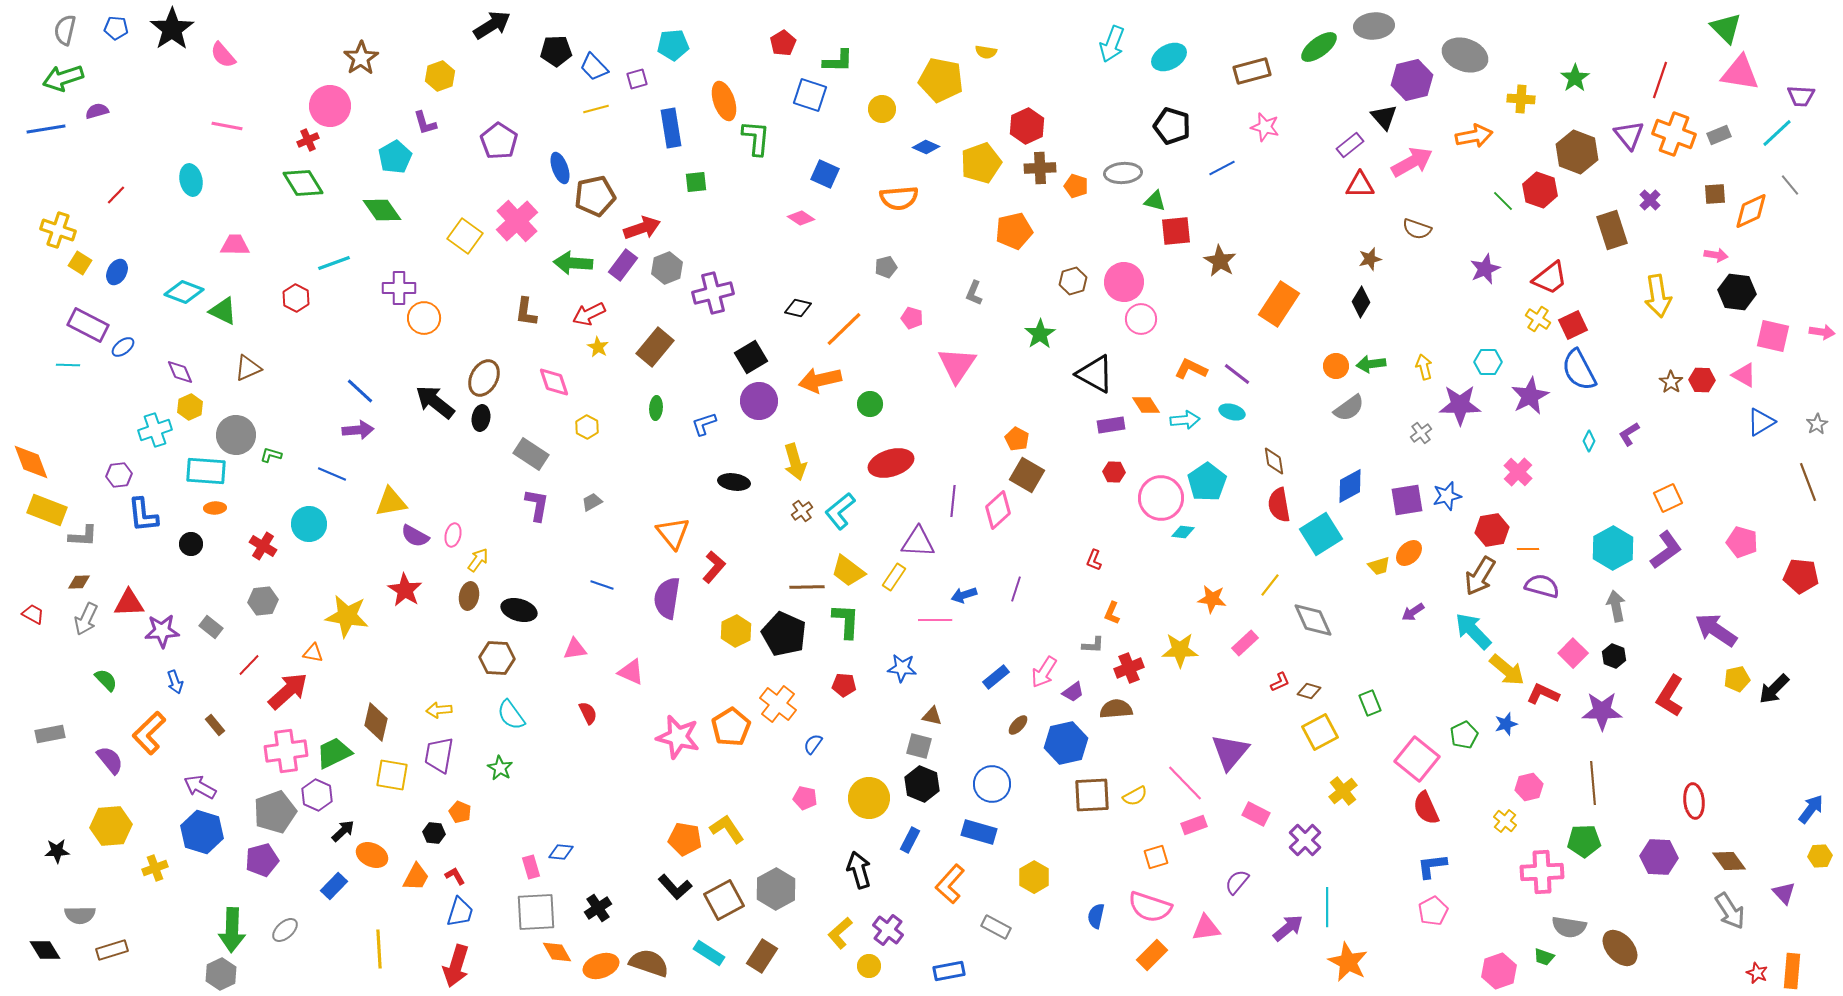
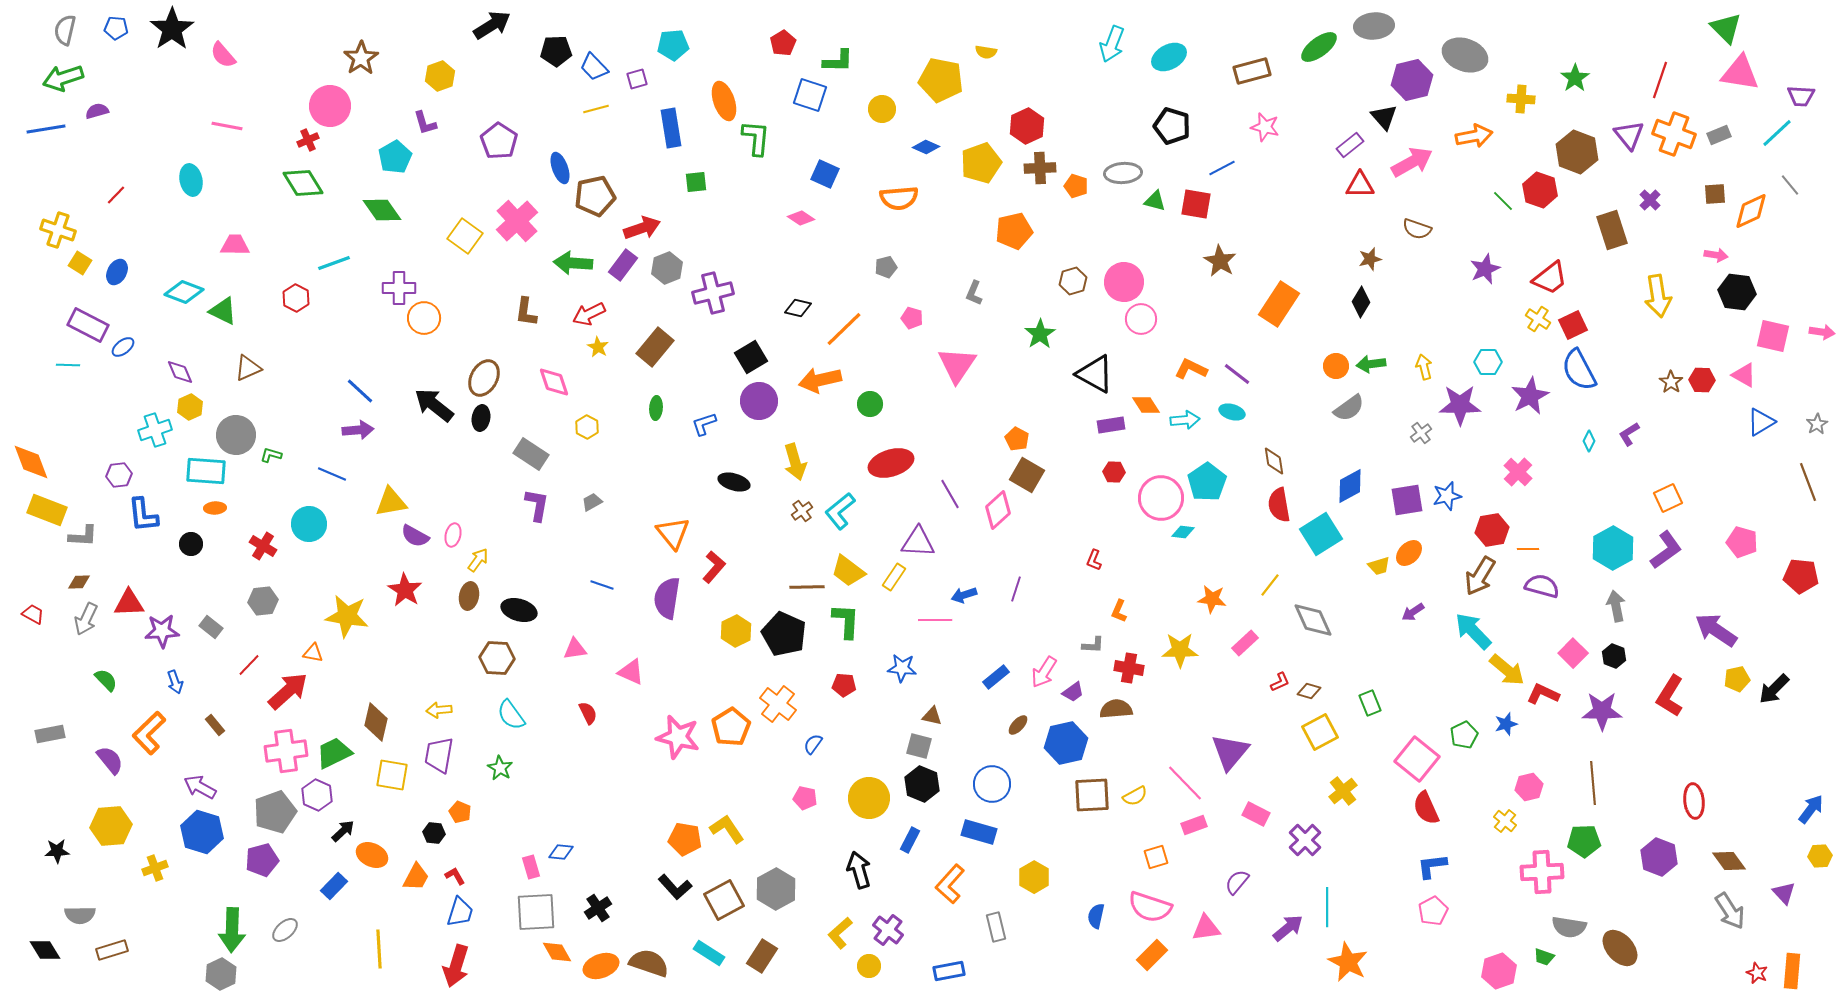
red square at (1176, 231): moved 20 px right, 27 px up; rotated 16 degrees clockwise
black arrow at (435, 402): moved 1 px left, 3 px down
black ellipse at (734, 482): rotated 8 degrees clockwise
purple line at (953, 501): moved 3 px left, 7 px up; rotated 36 degrees counterclockwise
orange L-shape at (1112, 613): moved 7 px right, 2 px up
red cross at (1129, 668): rotated 32 degrees clockwise
purple hexagon at (1659, 857): rotated 18 degrees clockwise
gray rectangle at (996, 927): rotated 48 degrees clockwise
